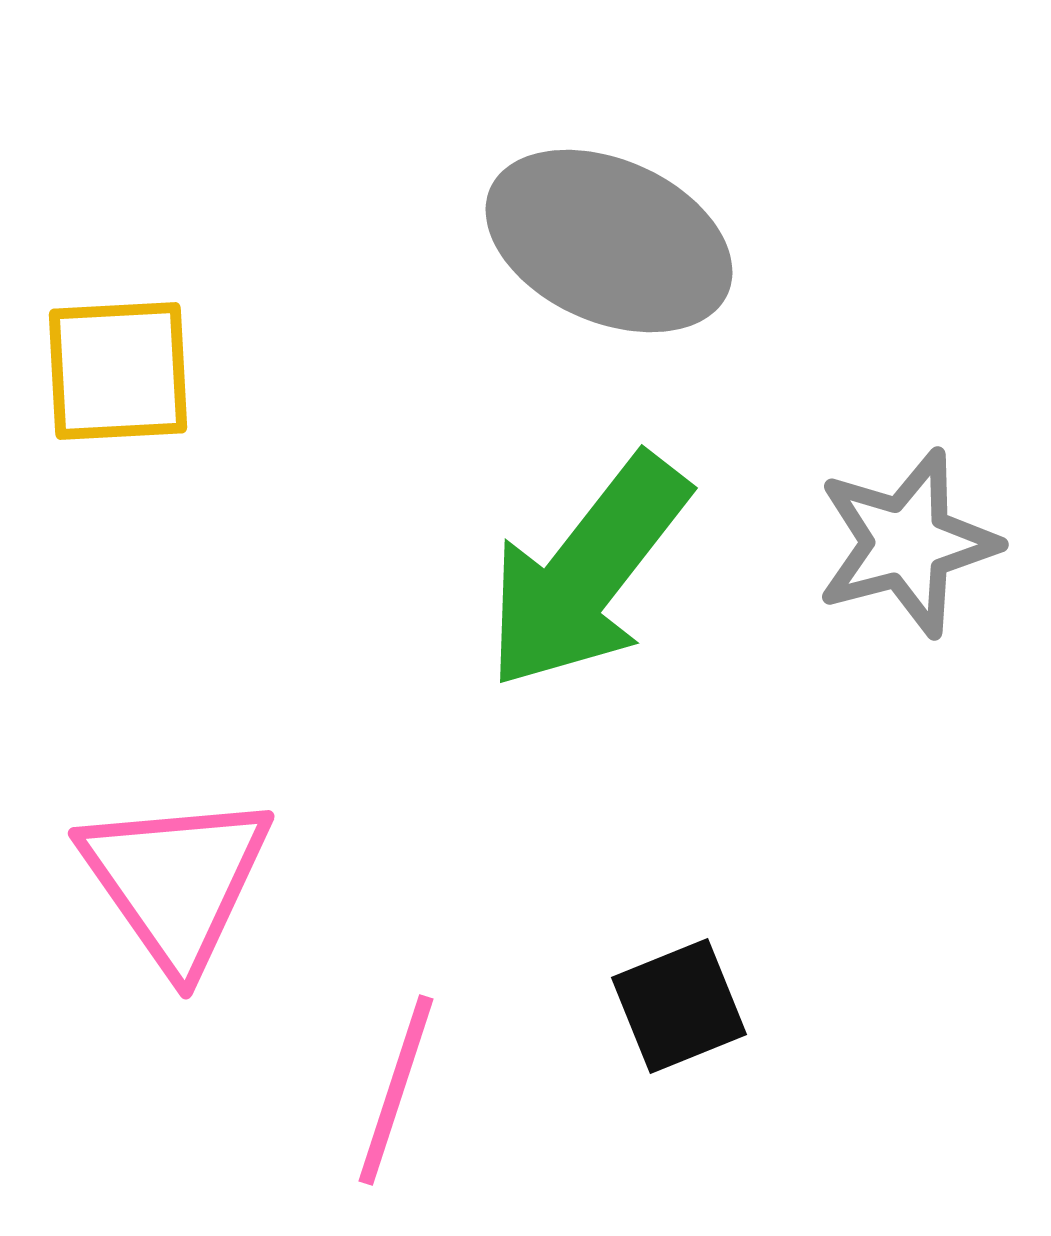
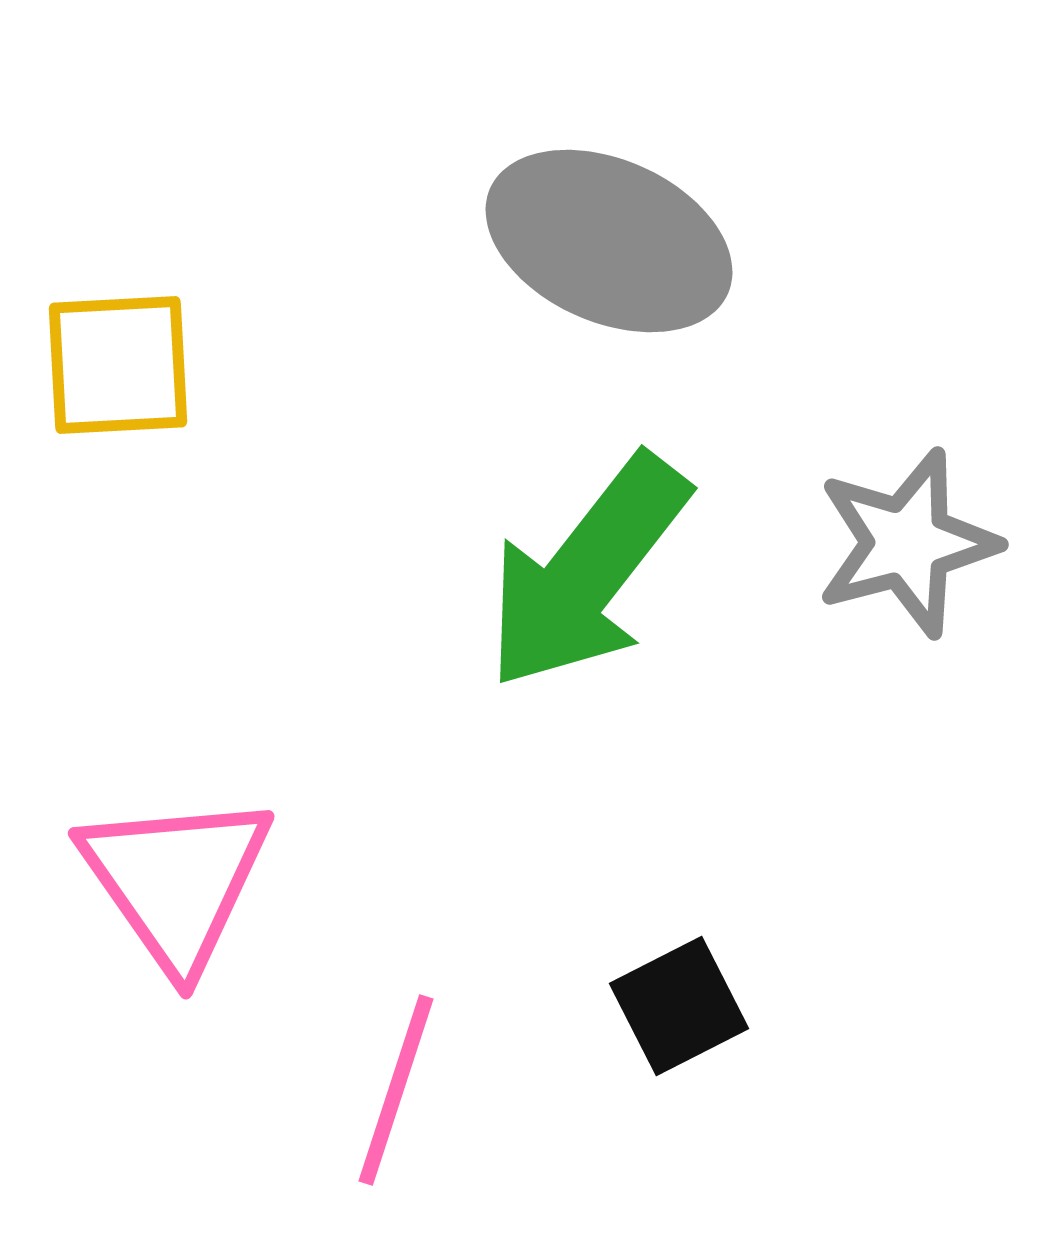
yellow square: moved 6 px up
black square: rotated 5 degrees counterclockwise
